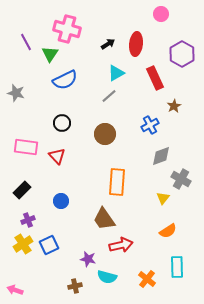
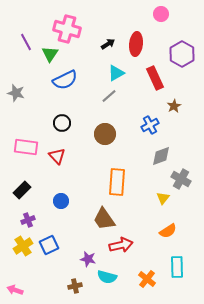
yellow cross: moved 2 px down
